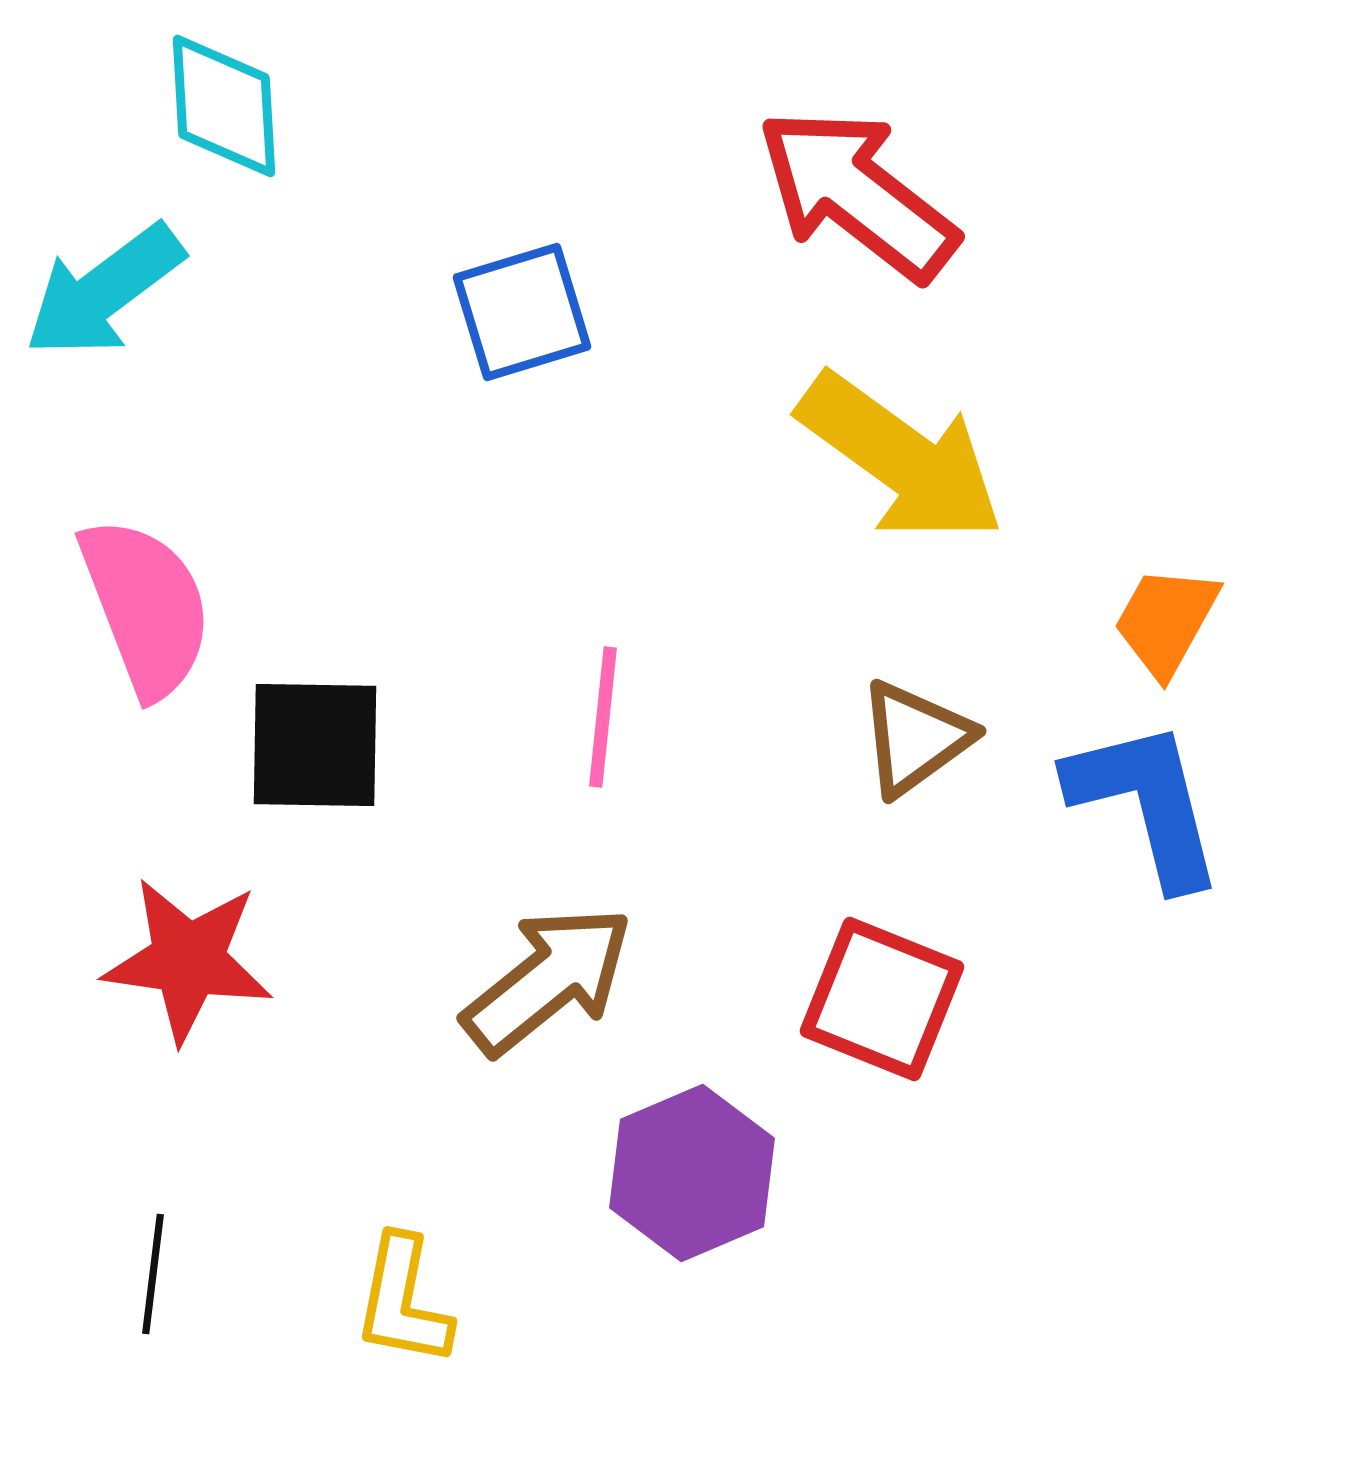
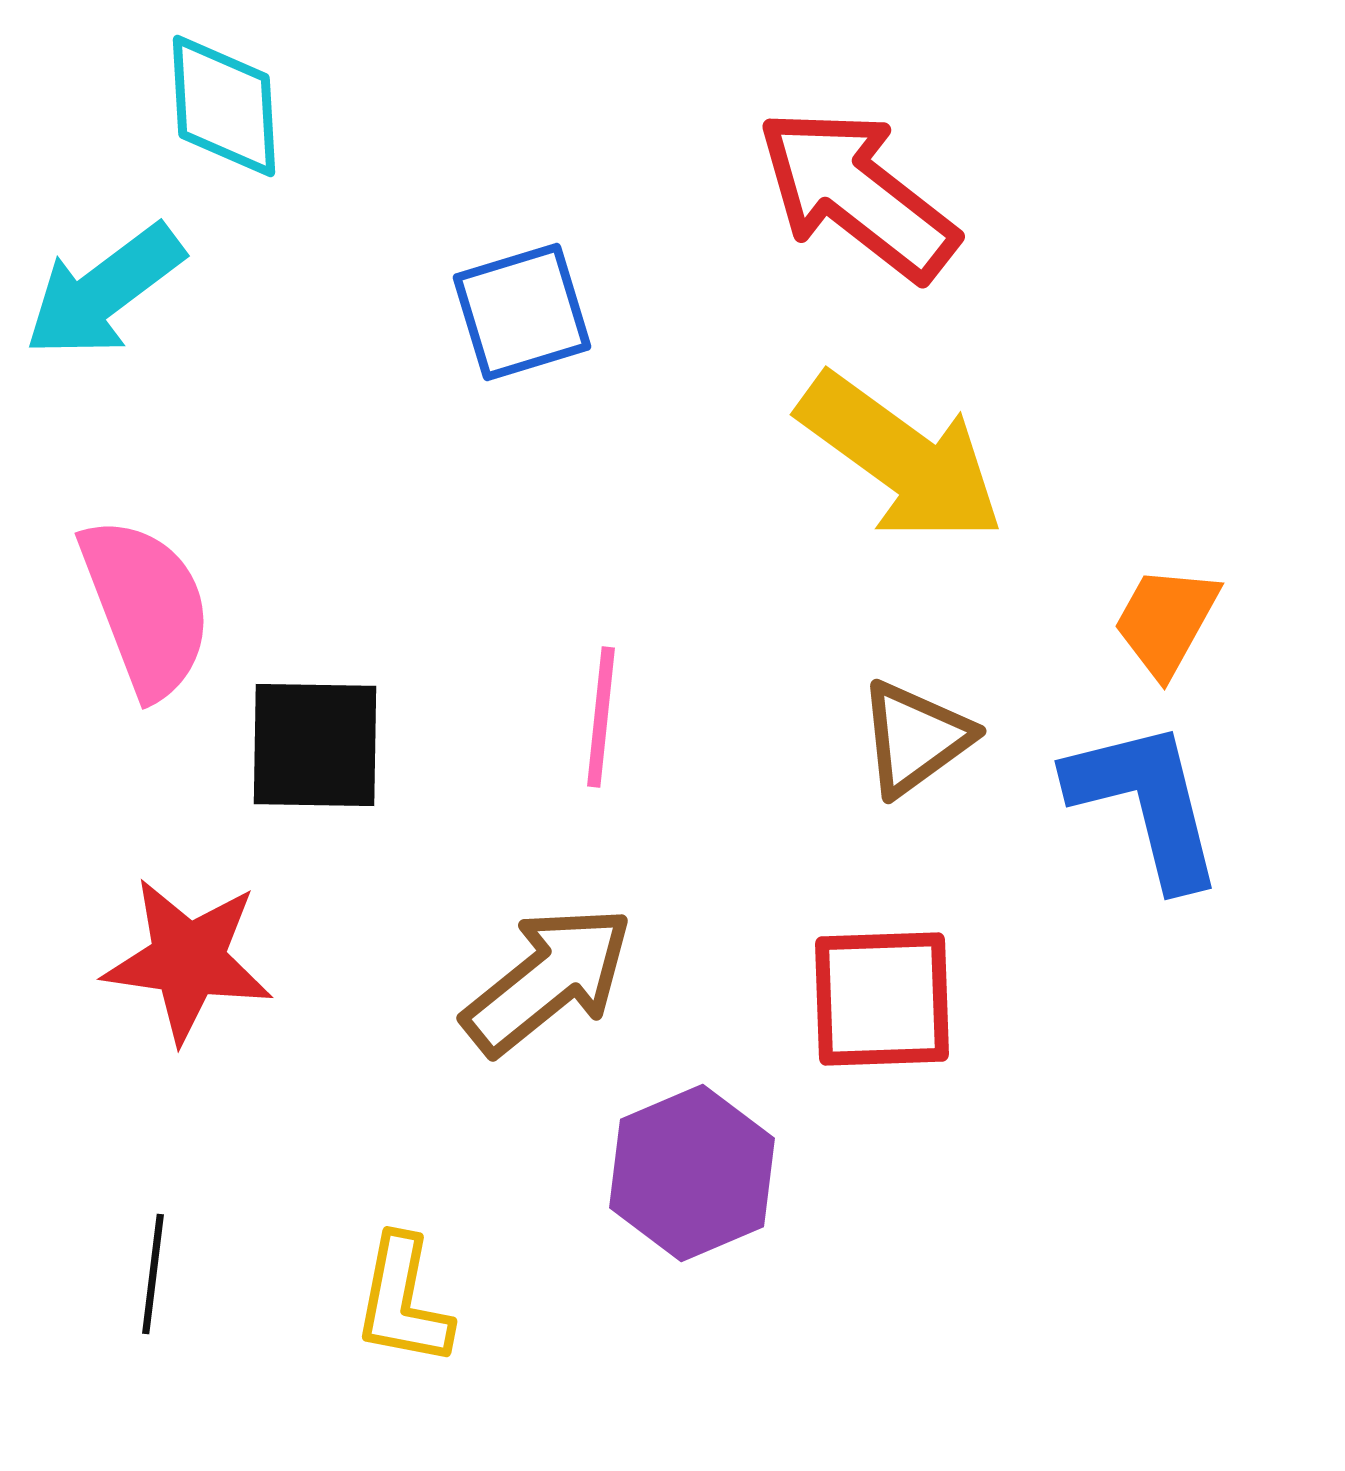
pink line: moved 2 px left
red square: rotated 24 degrees counterclockwise
